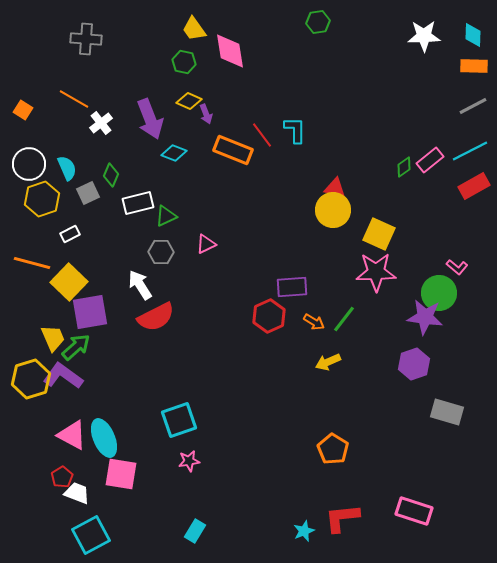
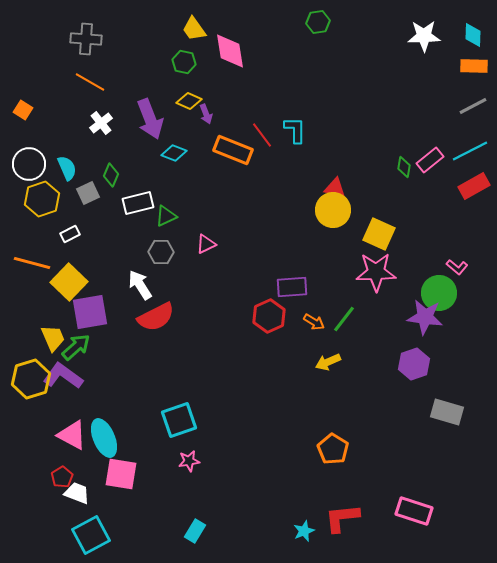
orange line at (74, 99): moved 16 px right, 17 px up
green diamond at (404, 167): rotated 45 degrees counterclockwise
